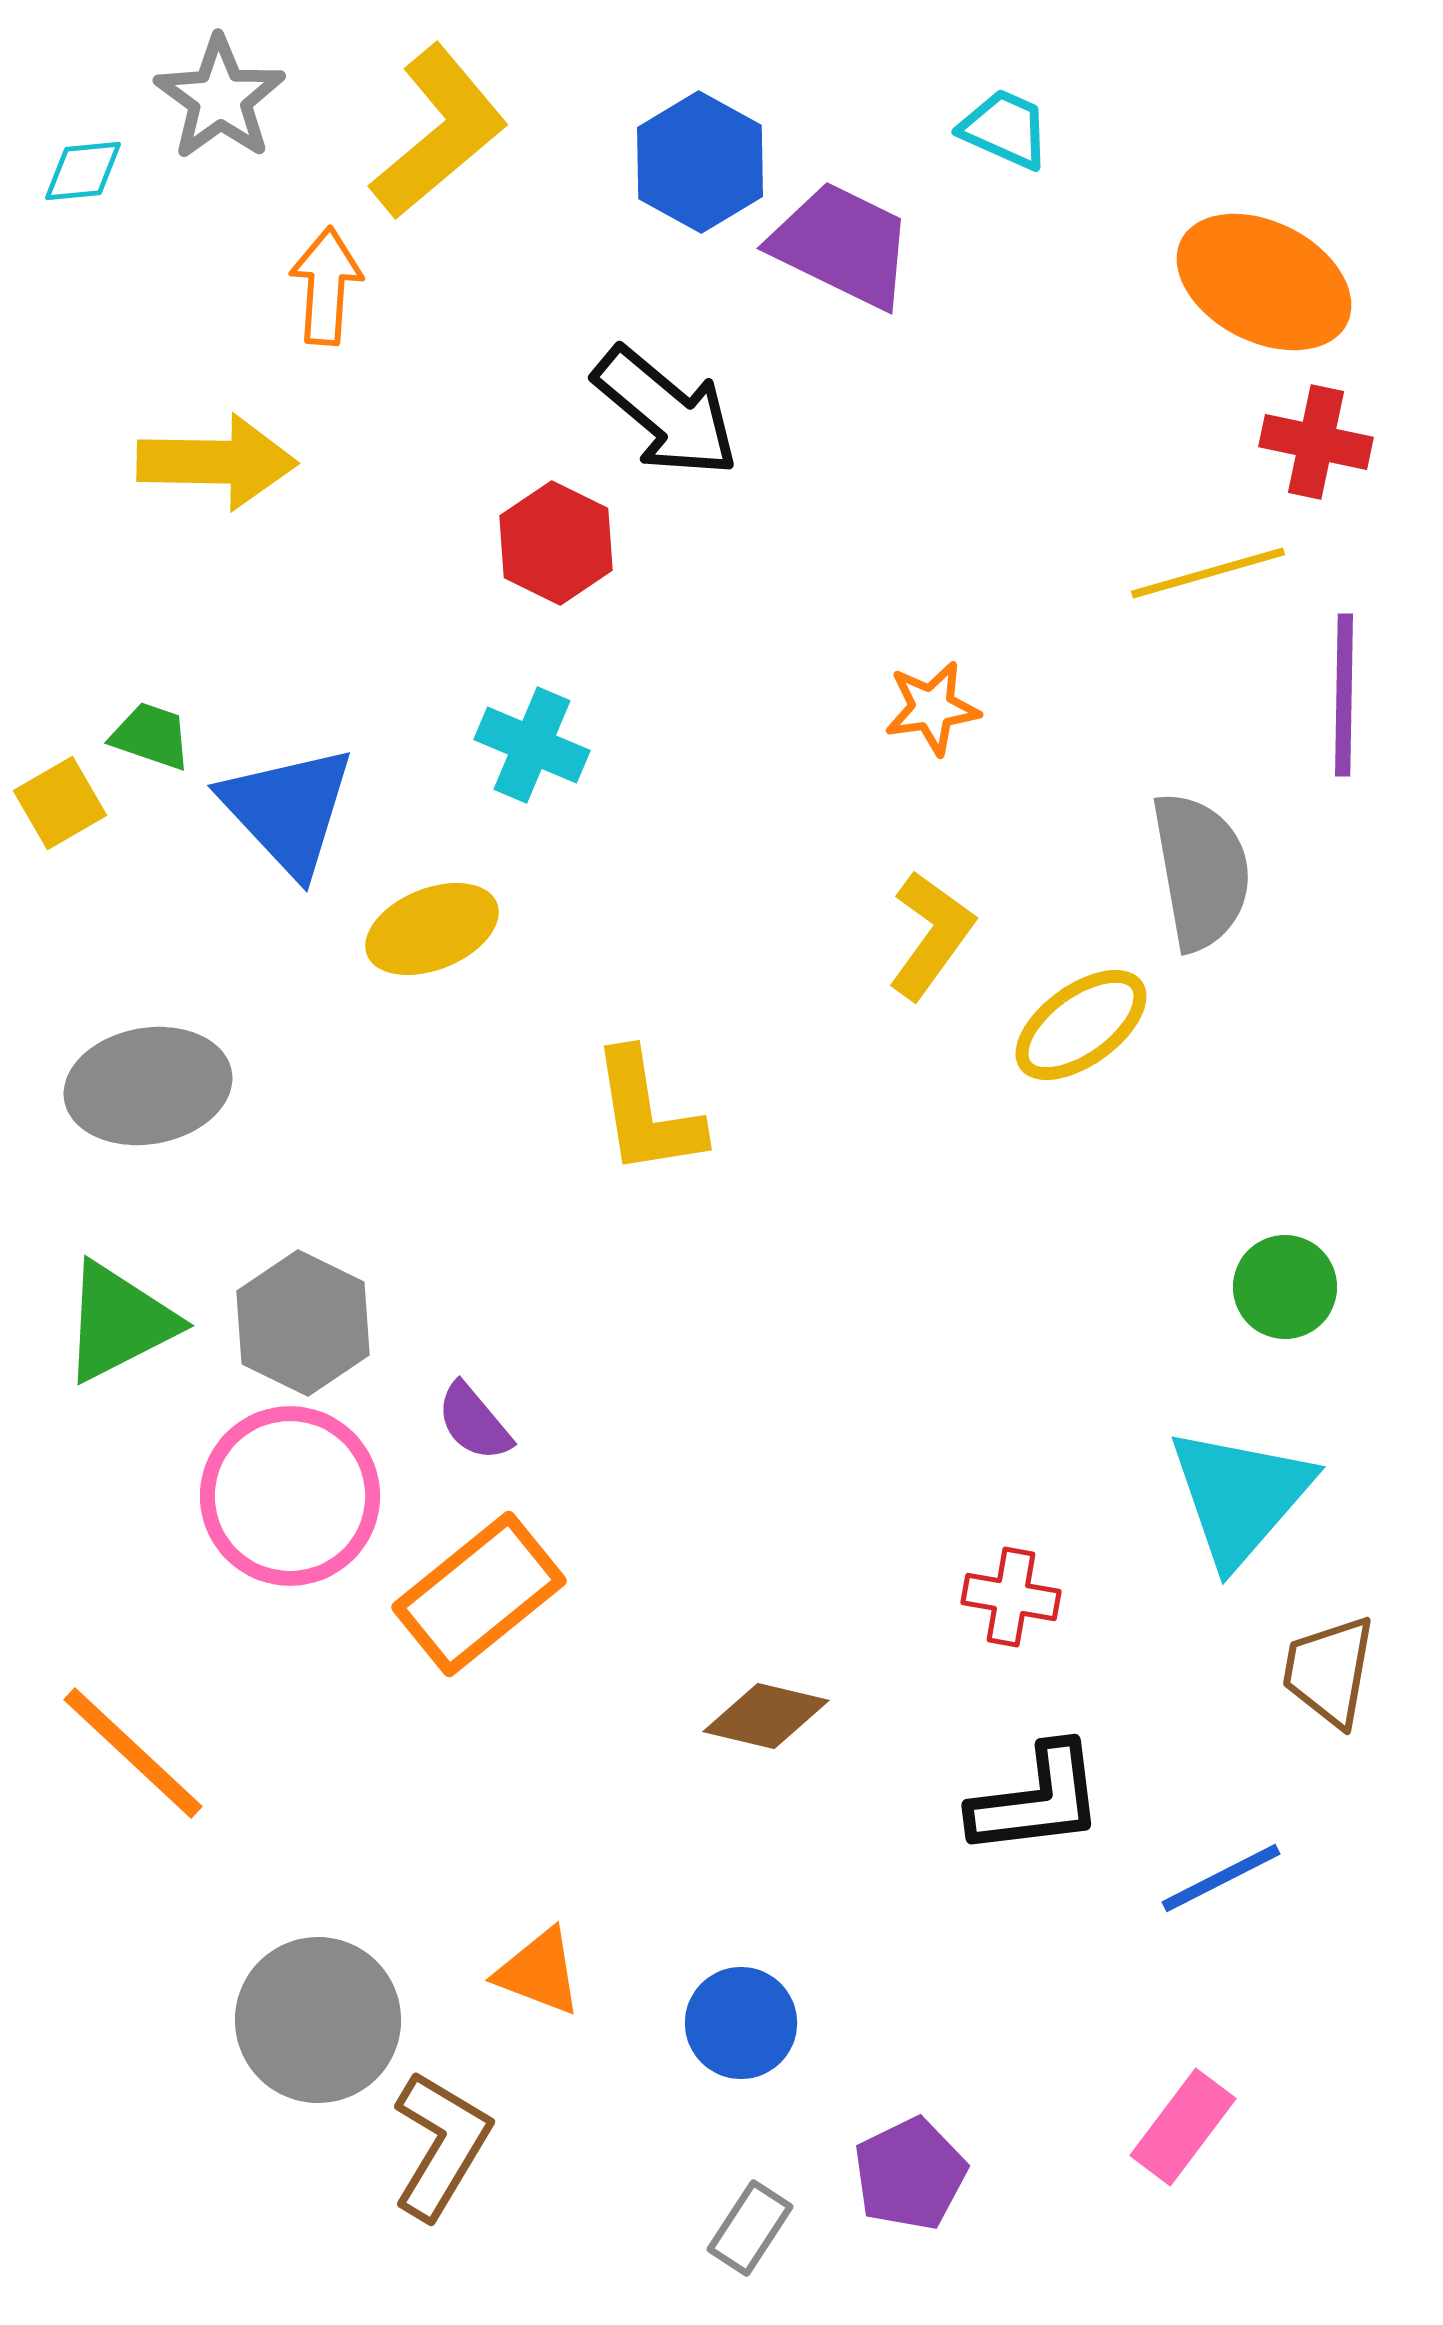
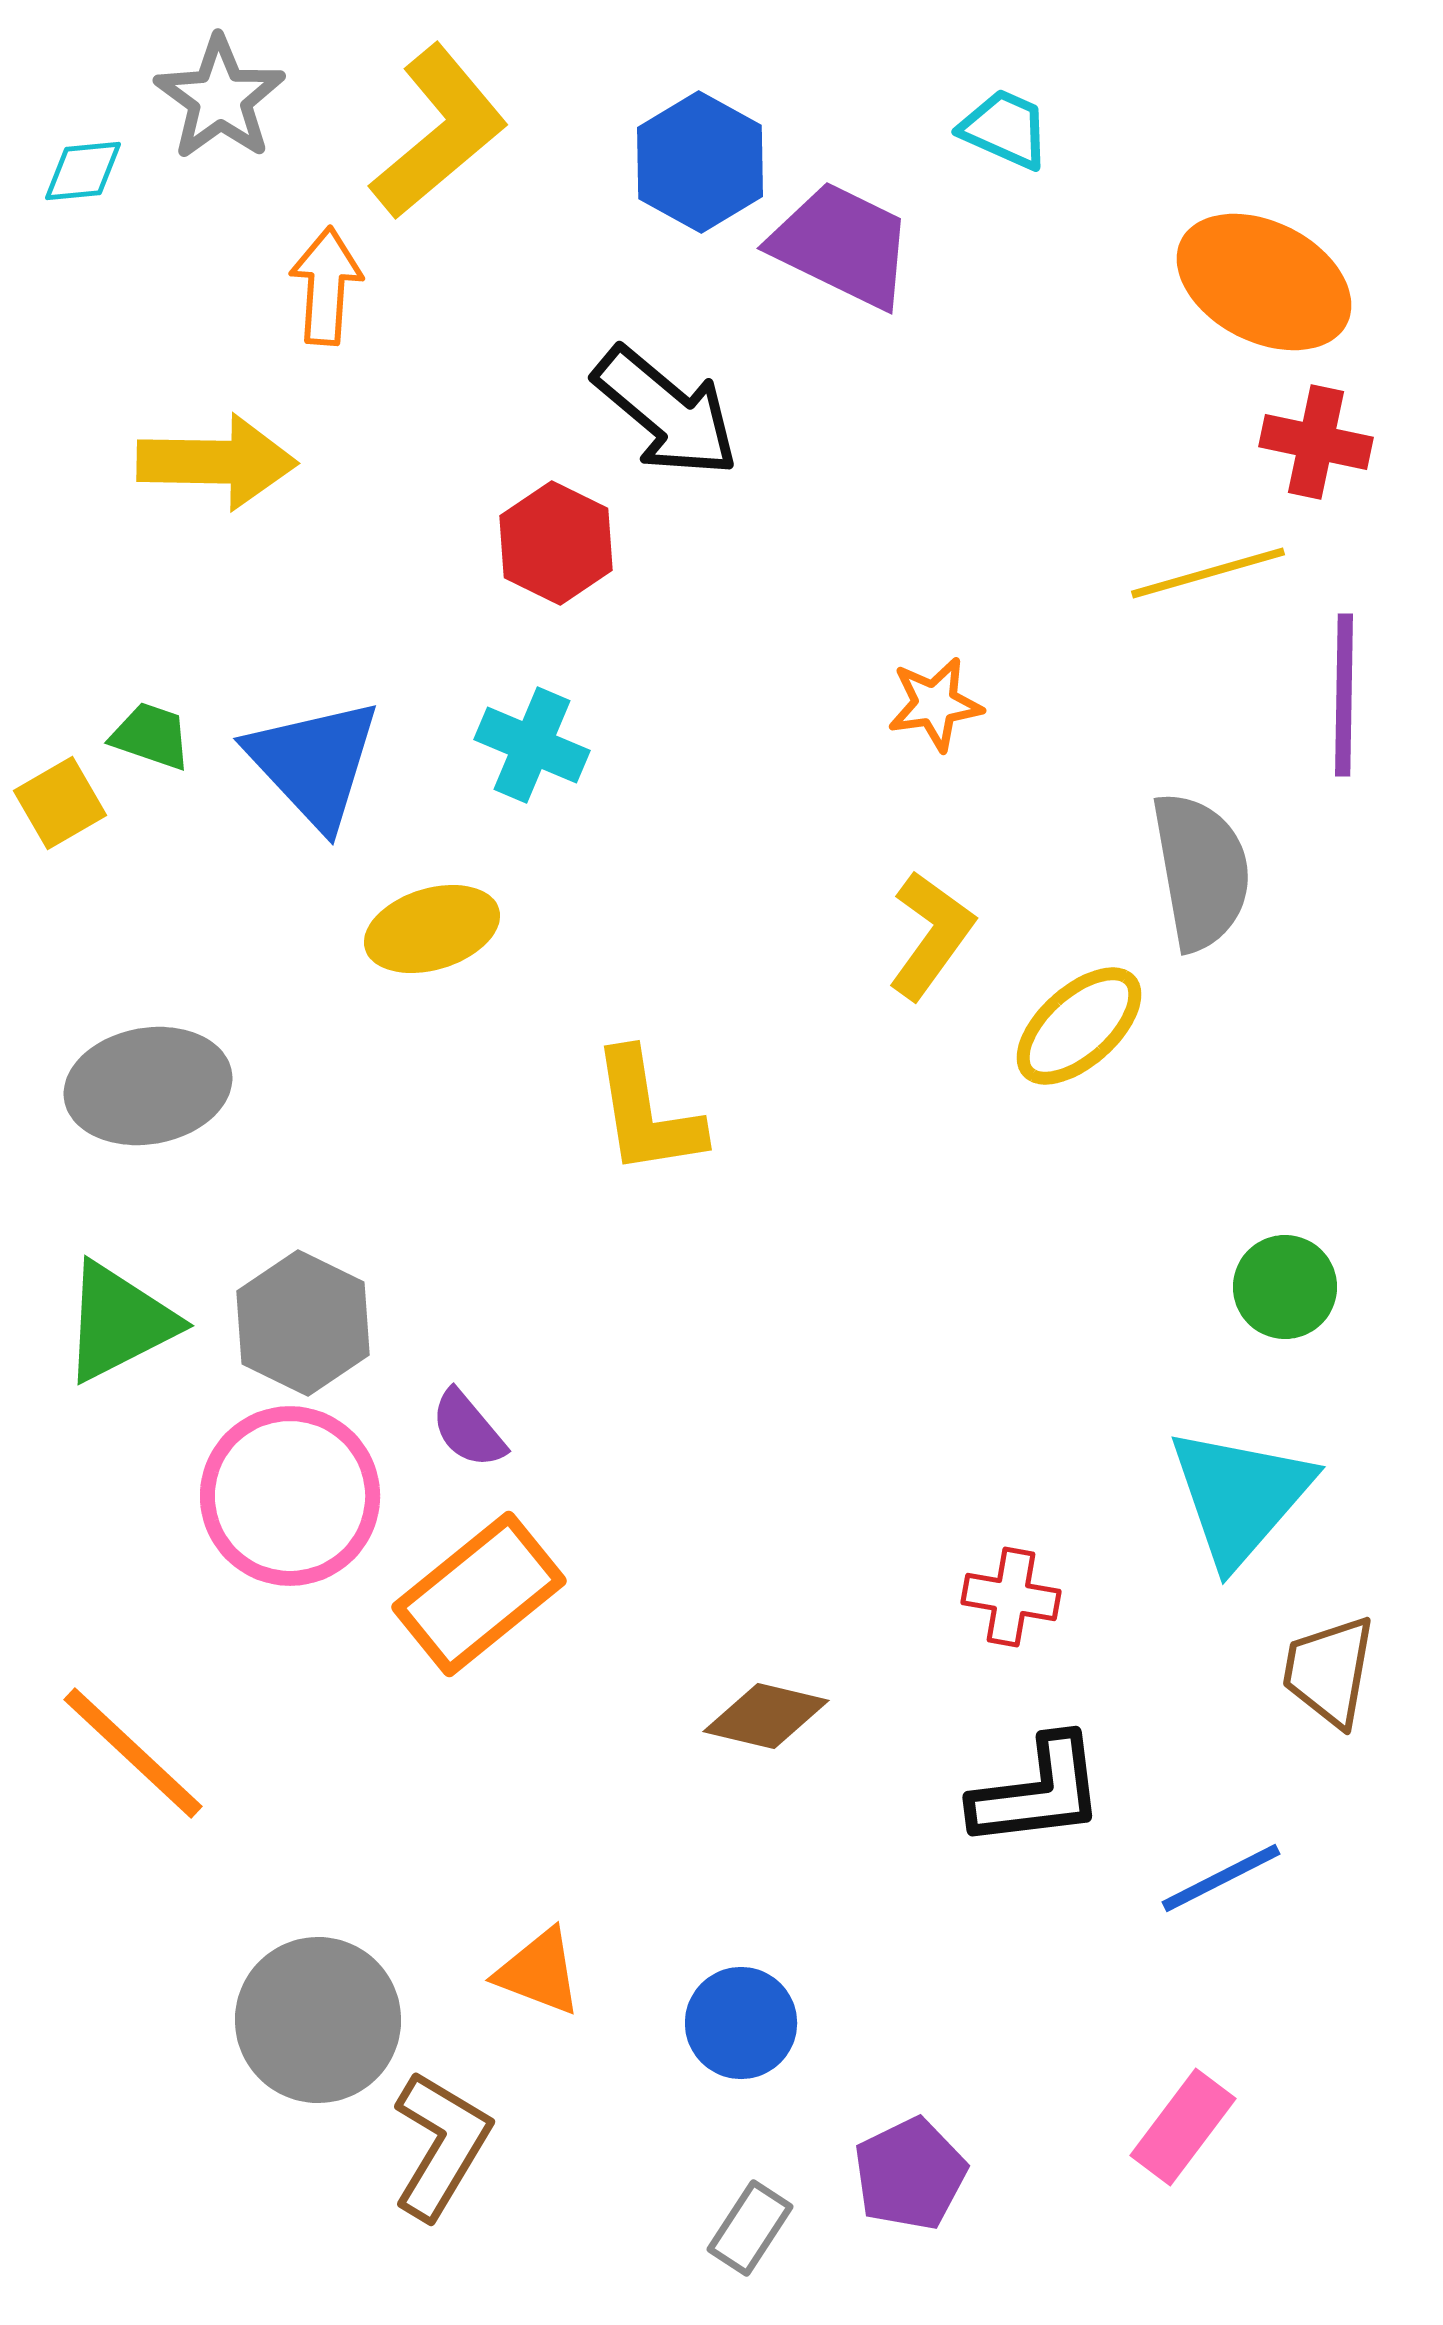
orange star at (932, 708): moved 3 px right, 4 px up
blue triangle at (288, 810): moved 26 px right, 47 px up
yellow ellipse at (432, 929): rotated 5 degrees clockwise
yellow ellipse at (1081, 1025): moved 2 px left, 1 px down; rotated 6 degrees counterclockwise
purple semicircle at (474, 1422): moved 6 px left, 7 px down
black L-shape at (1037, 1800): moved 1 px right, 8 px up
